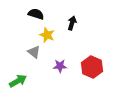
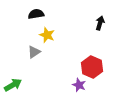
black semicircle: rotated 28 degrees counterclockwise
black arrow: moved 28 px right
gray triangle: rotated 48 degrees clockwise
purple star: moved 19 px right, 19 px down; rotated 24 degrees clockwise
green arrow: moved 5 px left, 4 px down
